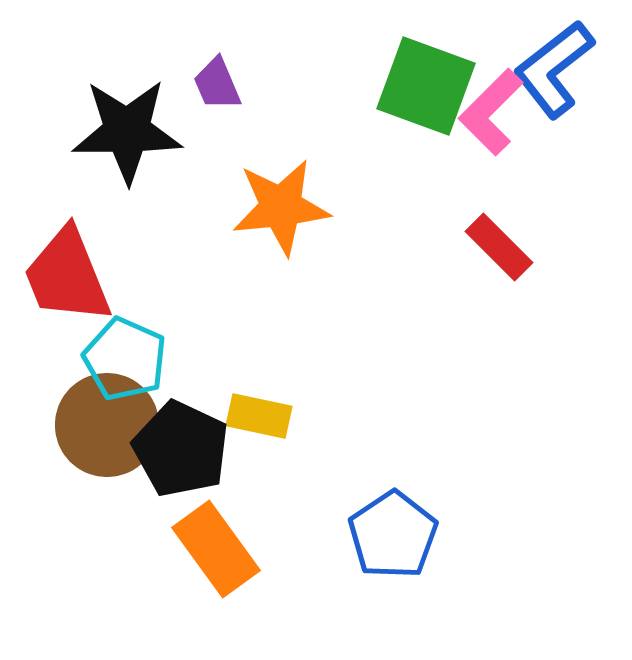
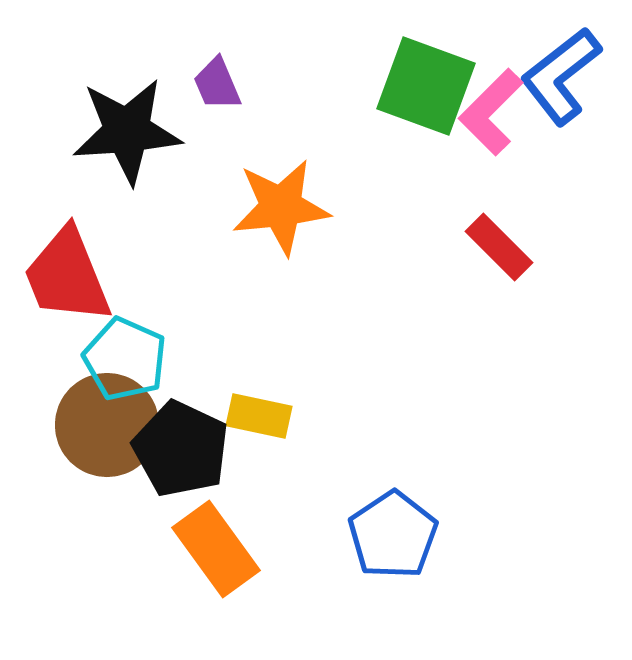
blue L-shape: moved 7 px right, 7 px down
black star: rotated 4 degrees counterclockwise
